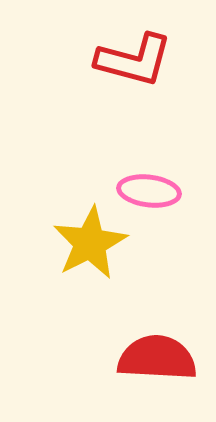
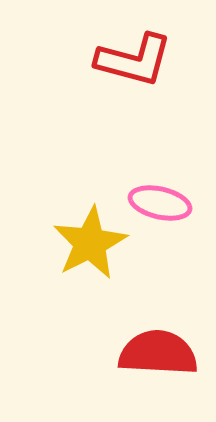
pink ellipse: moved 11 px right, 12 px down; rotated 6 degrees clockwise
red semicircle: moved 1 px right, 5 px up
